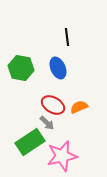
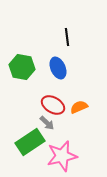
green hexagon: moved 1 px right, 1 px up
